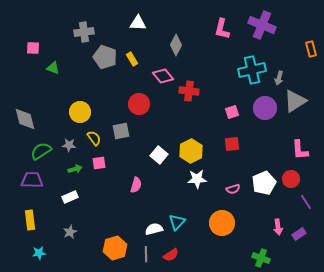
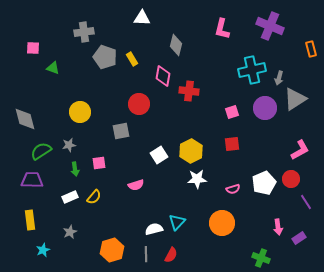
white triangle at (138, 23): moved 4 px right, 5 px up
purple cross at (262, 25): moved 8 px right, 1 px down
gray diamond at (176, 45): rotated 15 degrees counterclockwise
pink diamond at (163, 76): rotated 50 degrees clockwise
gray triangle at (295, 101): moved 2 px up
yellow semicircle at (94, 138): moved 59 px down; rotated 77 degrees clockwise
gray star at (69, 145): rotated 16 degrees counterclockwise
pink L-shape at (300, 150): rotated 115 degrees counterclockwise
white square at (159, 155): rotated 18 degrees clockwise
green arrow at (75, 169): rotated 96 degrees clockwise
pink semicircle at (136, 185): rotated 56 degrees clockwise
purple rectangle at (299, 234): moved 4 px down
orange hexagon at (115, 248): moved 3 px left, 2 px down
cyan star at (39, 253): moved 4 px right, 3 px up; rotated 16 degrees counterclockwise
red semicircle at (171, 255): rotated 28 degrees counterclockwise
